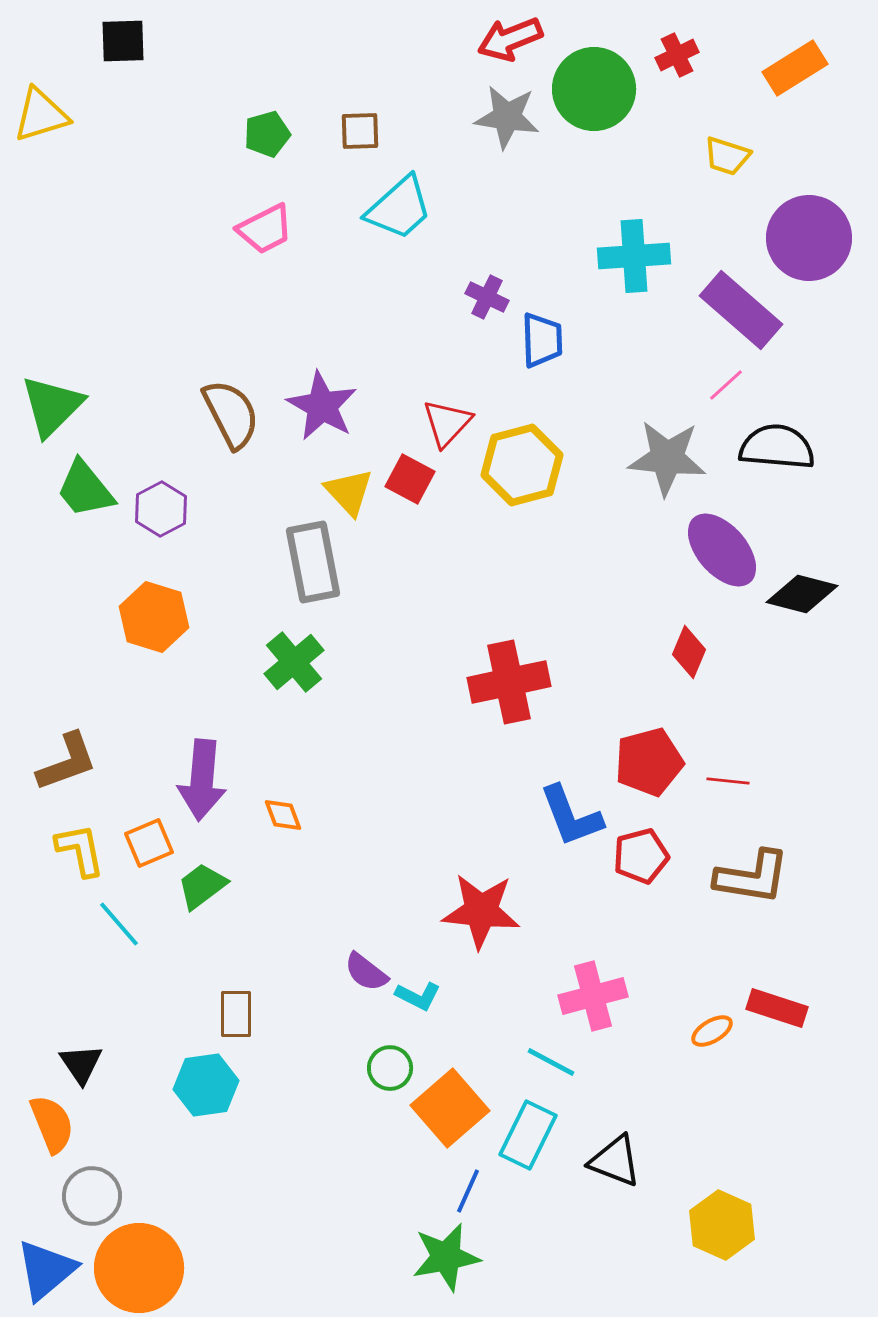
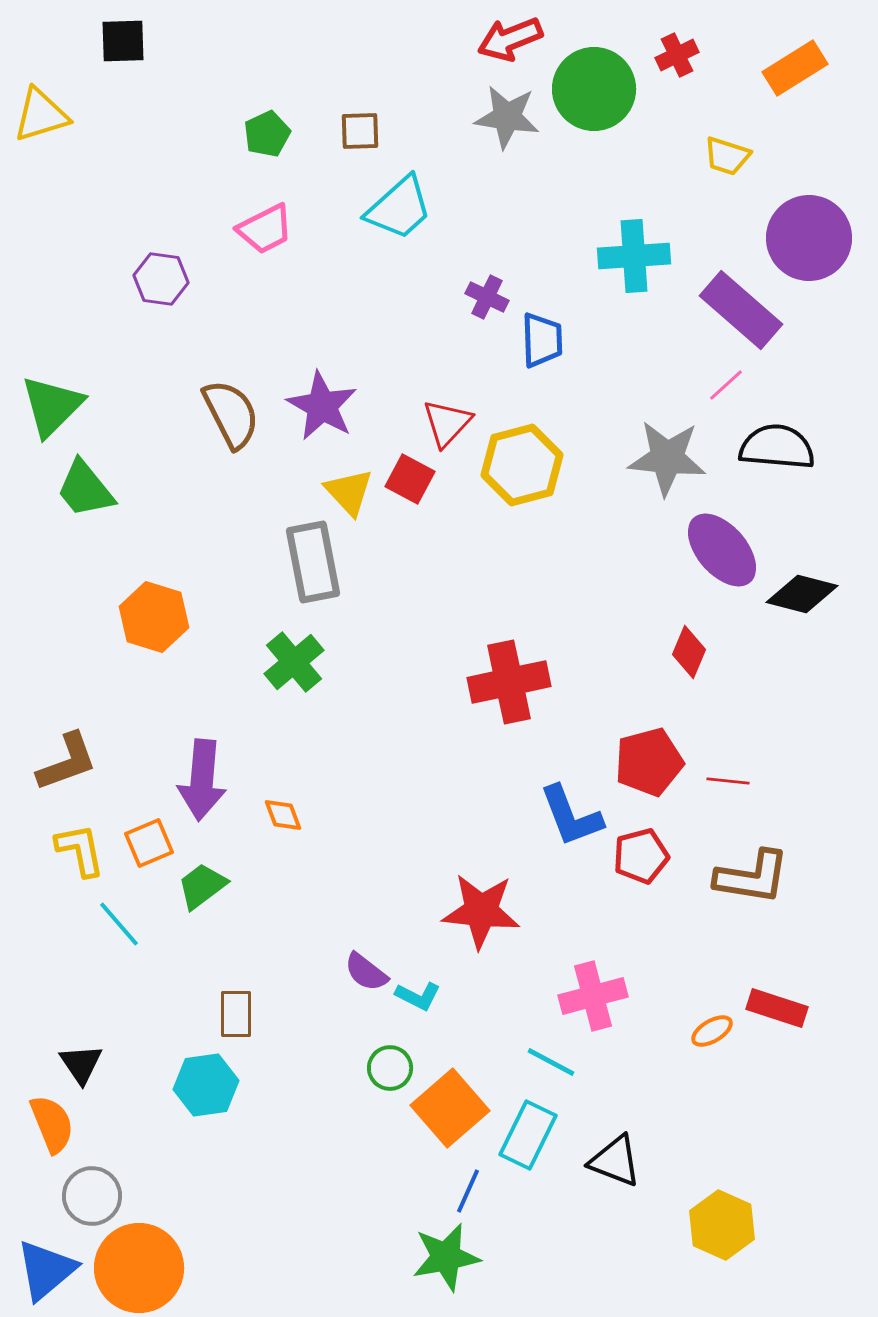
green pentagon at (267, 134): rotated 9 degrees counterclockwise
purple hexagon at (161, 509): moved 230 px up; rotated 24 degrees counterclockwise
